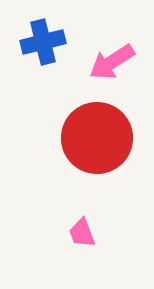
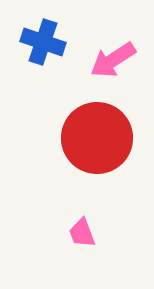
blue cross: rotated 33 degrees clockwise
pink arrow: moved 1 px right, 2 px up
